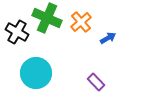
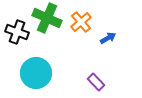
black cross: rotated 10 degrees counterclockwise
